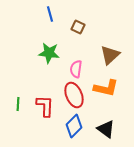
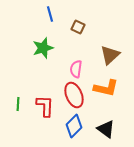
green star: moved 6 px left, 5 px up; rotated 25 degrees counterclockwise
